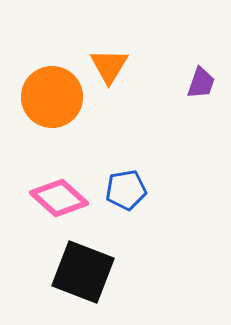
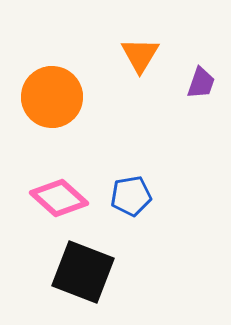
orange triangle: moved 31 px right, 11 px up
blue pentagon: moved 5 px right, 6 px down
